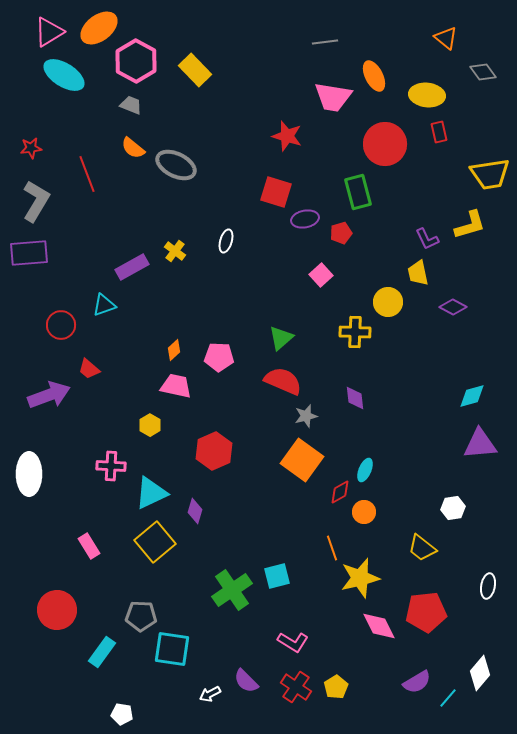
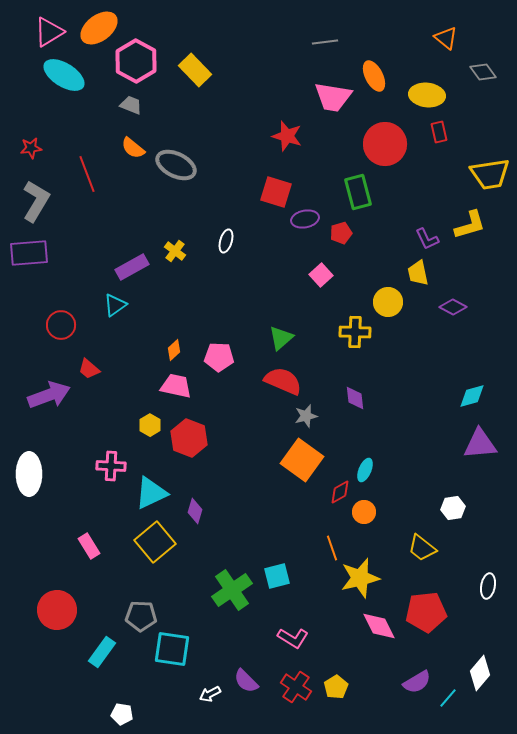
cyan triangle at (104, 305): moved 11 px right; rotated 15 degrees counterclockwise
red hexagon at (214, 451): moved 25 px left, 13 px up; rotated 15 degrees counterclockwise
pink L-shape at (293, 642): moved 4 px up
